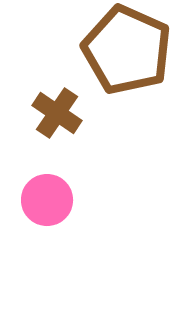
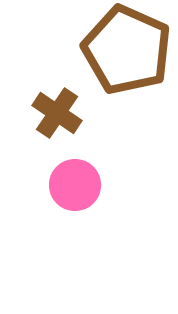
pink circle: moved 28 px right, 15 px up
